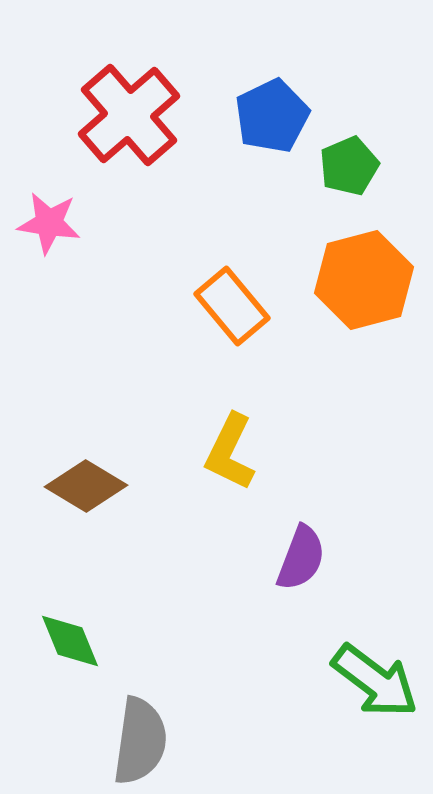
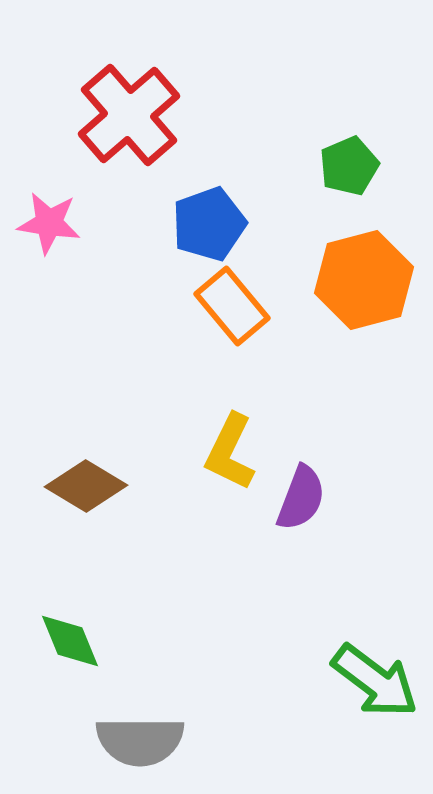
blue pentagon: moved 63 px left, 108 px down; rotated 6 degrees clockwise
purple semicircle: moved 60 px up
gray semicircle: rotated 82 degrees clockwise
